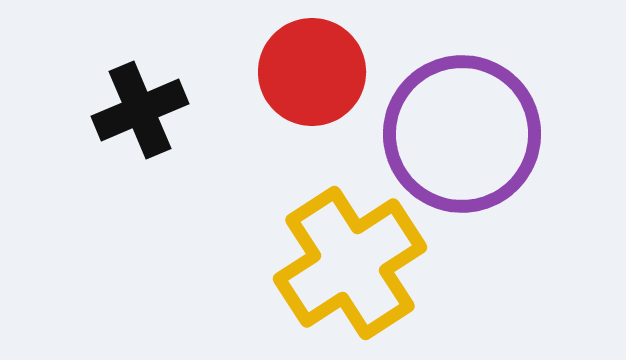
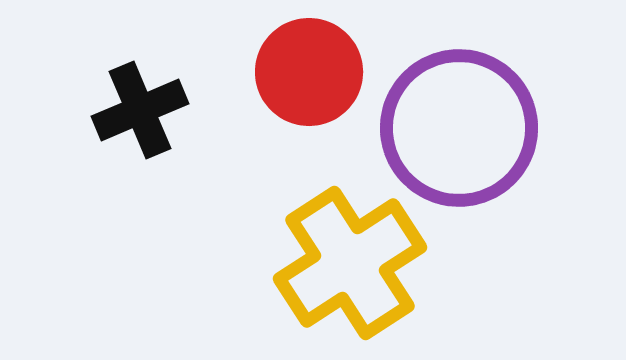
red circle: moved 3 px left
purple circle: moved 3 px left, 6 px up
